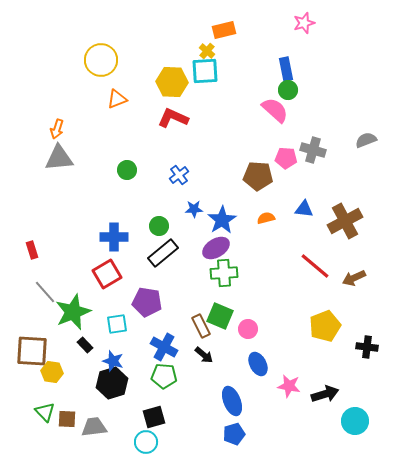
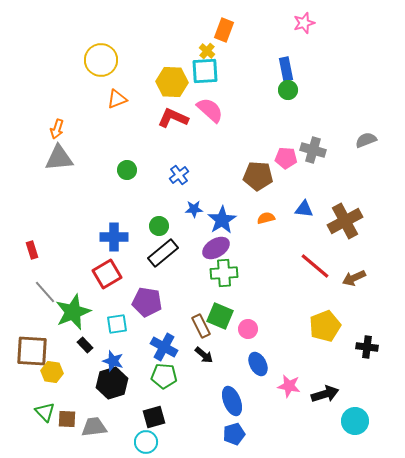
orange rectangle at (224, 30): rotated 55 degrees counterclockwise
pink semicircle at (275, 110): moved 65 px left
